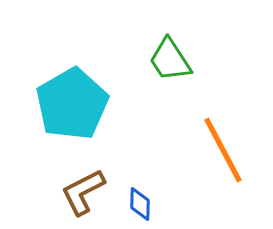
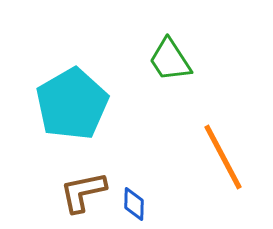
orange line: moved 7 px down
brown L-shape: rotated 15 degrees clockwise
blue diamond: moved 6 px left
